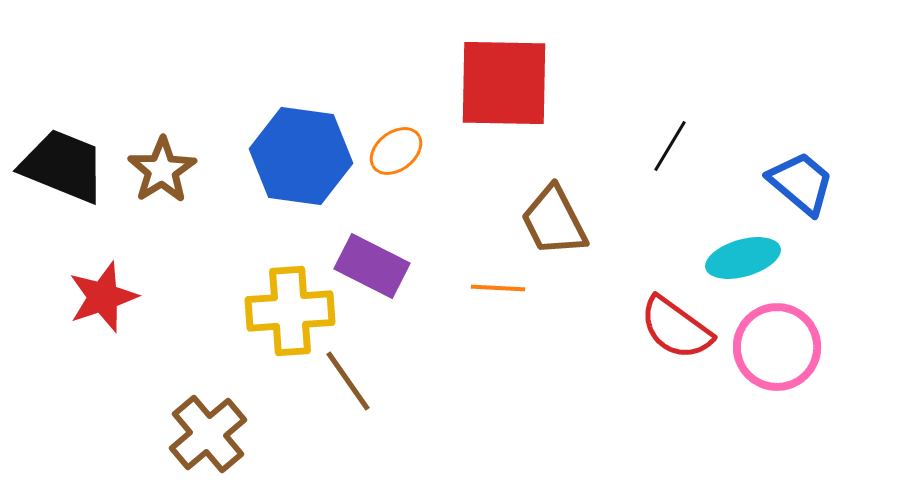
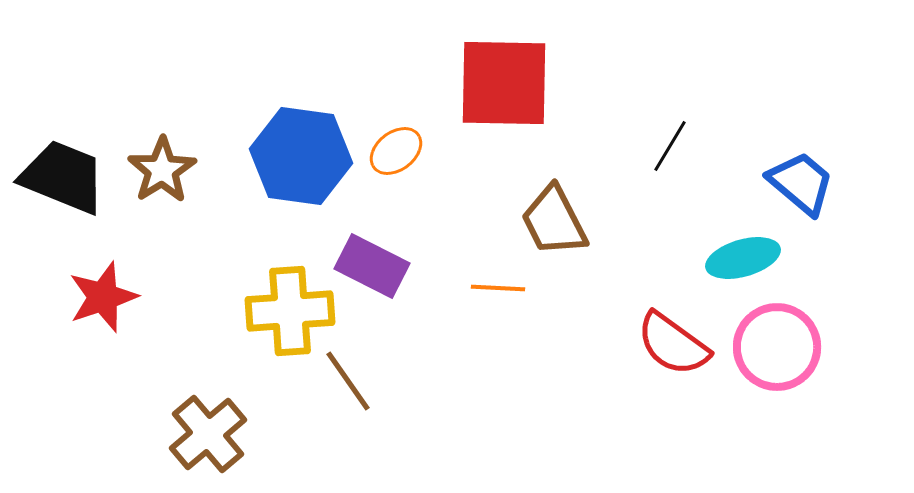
black trapezoid: moved 11 px down
red semicircle: moved 3 px left, 16 px down
